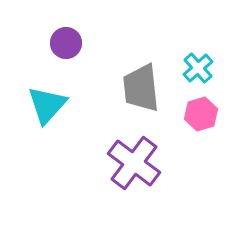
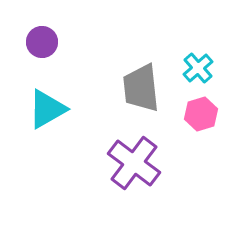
purple circle: moved 24 px left, 1 px up
cyan triangle: moved 4 px down; rotated 18 degrees clockwise
